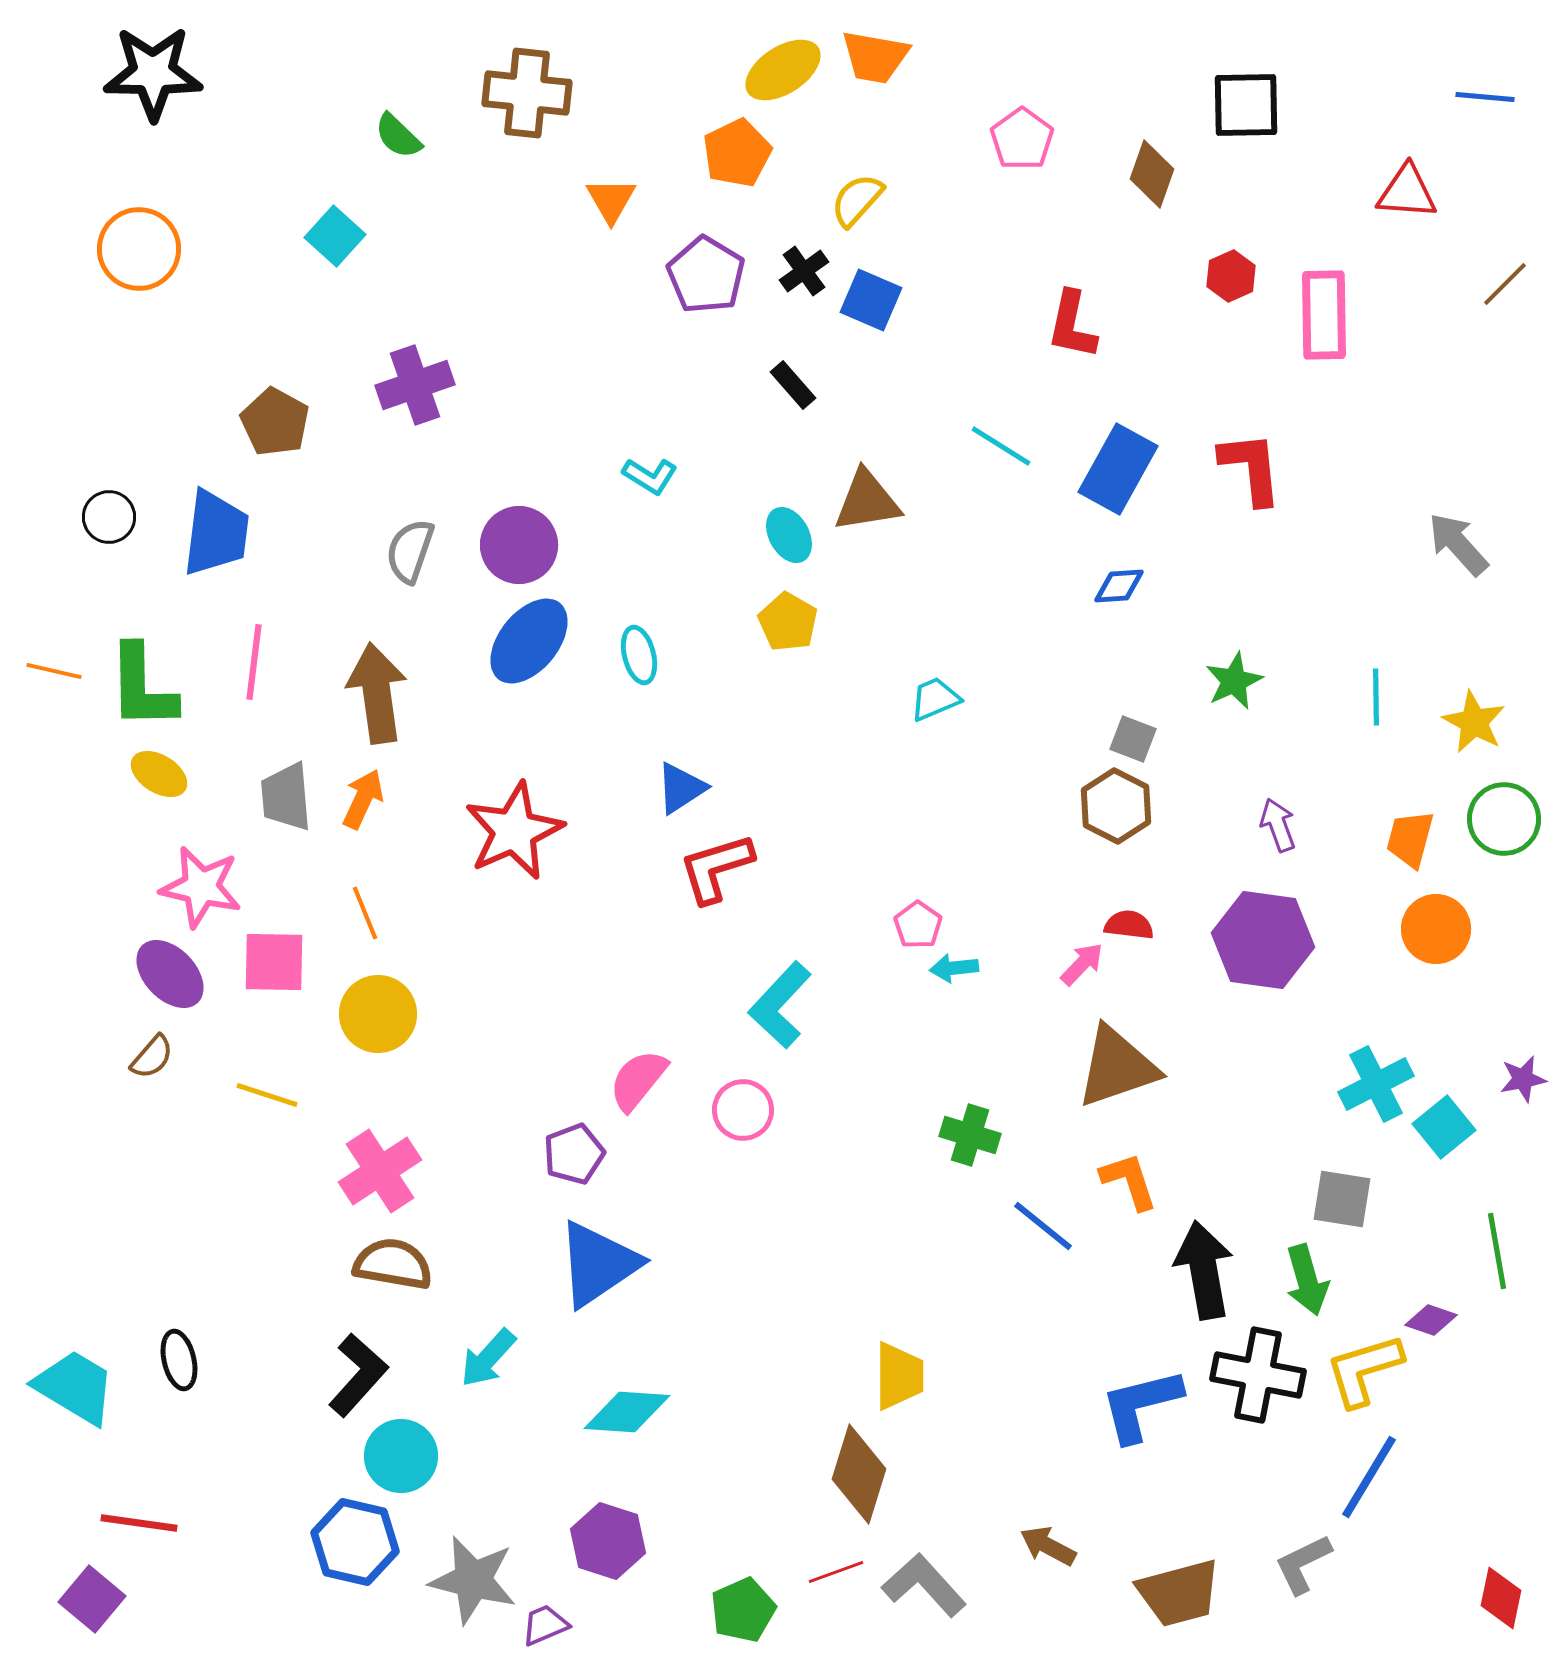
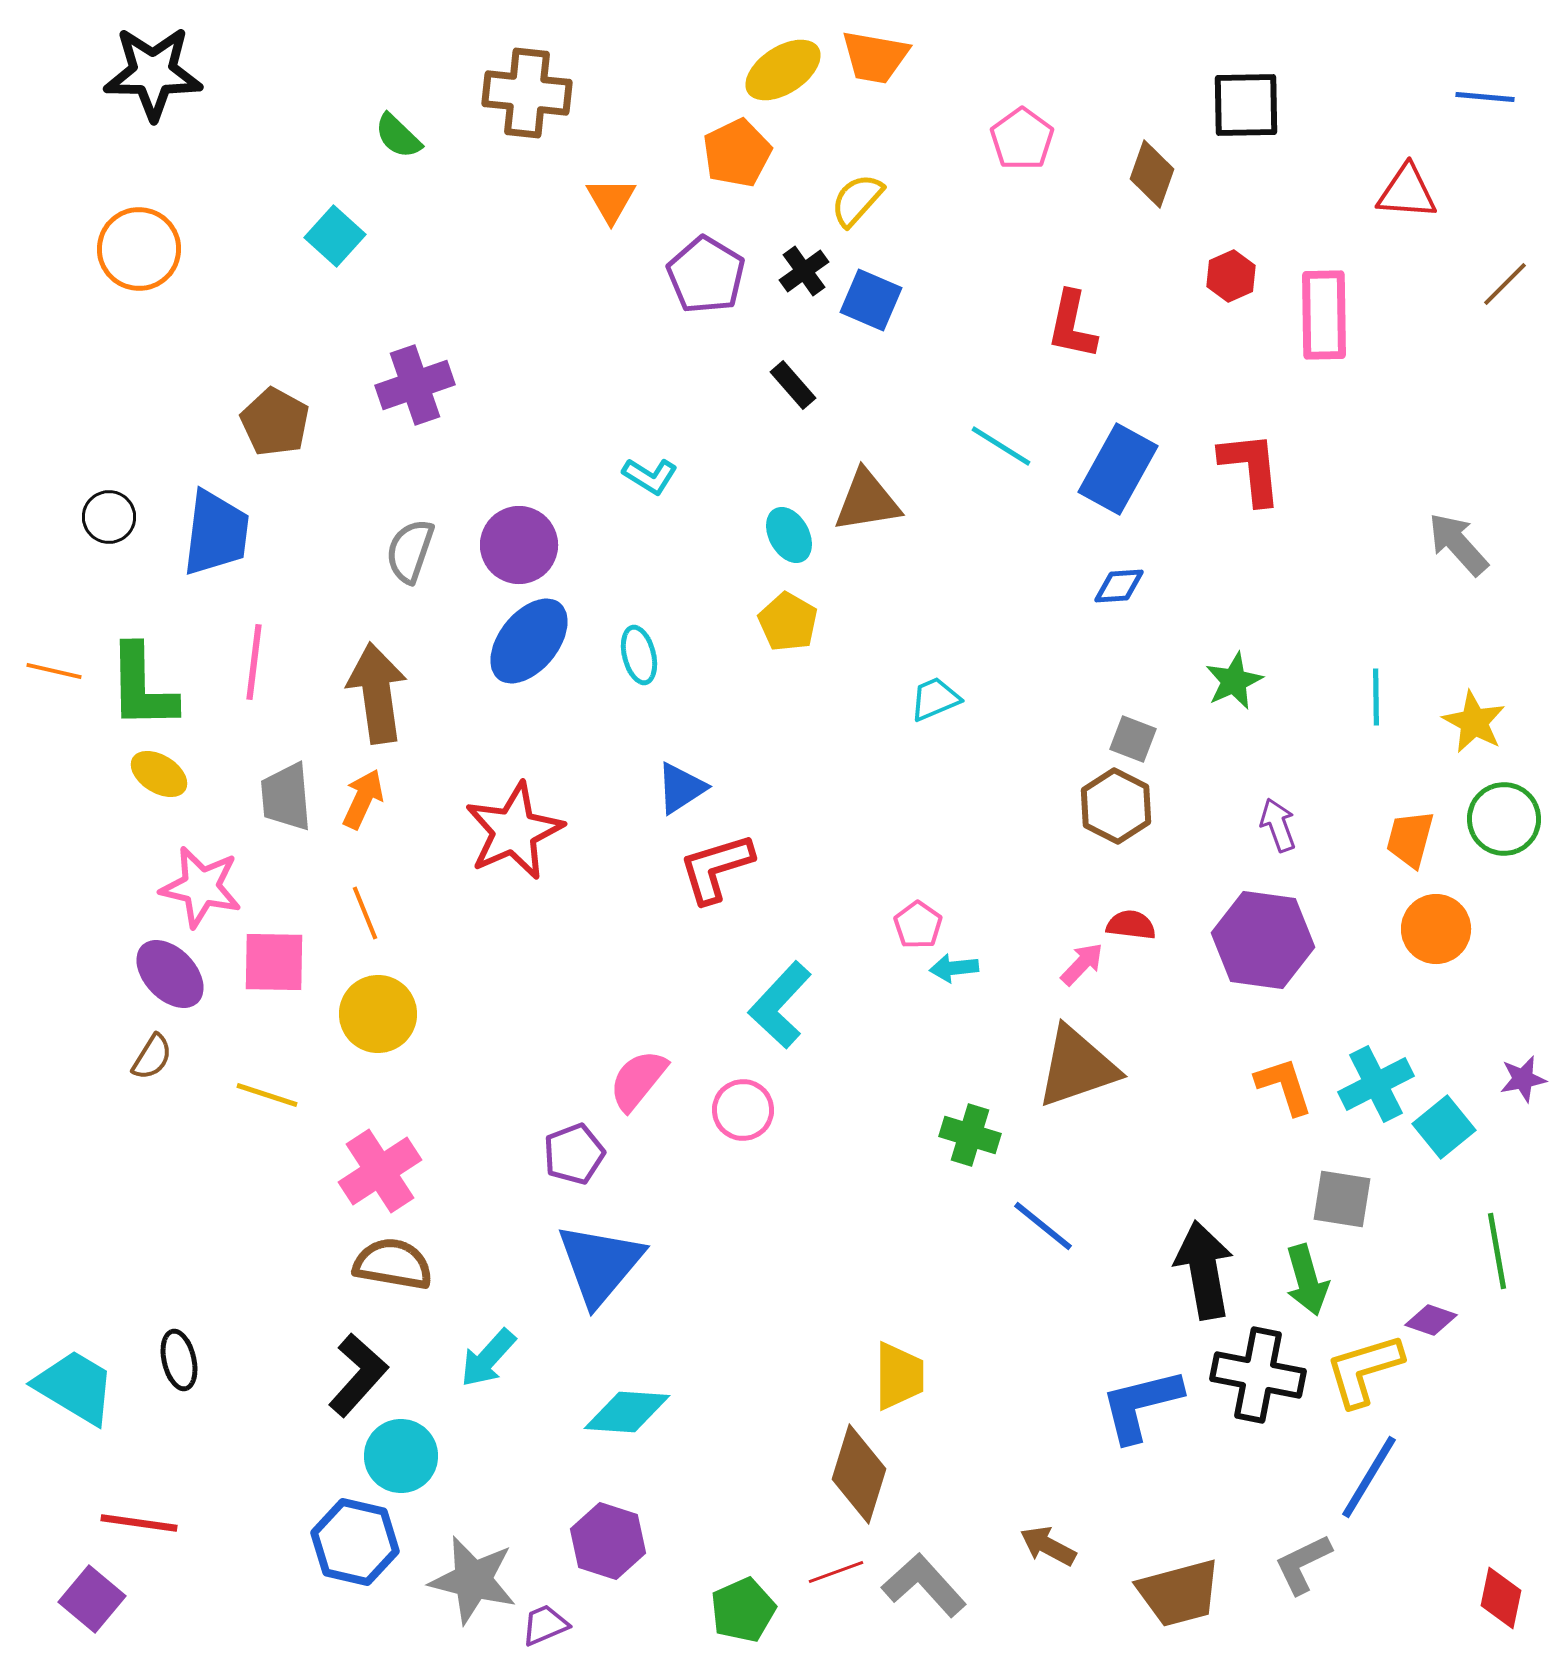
red semicircle at (1129, 925): moved 2 px right
brown semicircle at (152, 1057): rotated 9 degrees counterclockwise
brown triangle at (1117, 1067): moved 40 px left
orange L-shape at (1129, 1181): moved 155 px right, 95 px up
blue triangle at (598, 1264): moved 2 px right; rotated 16 degrees counterclockwise
